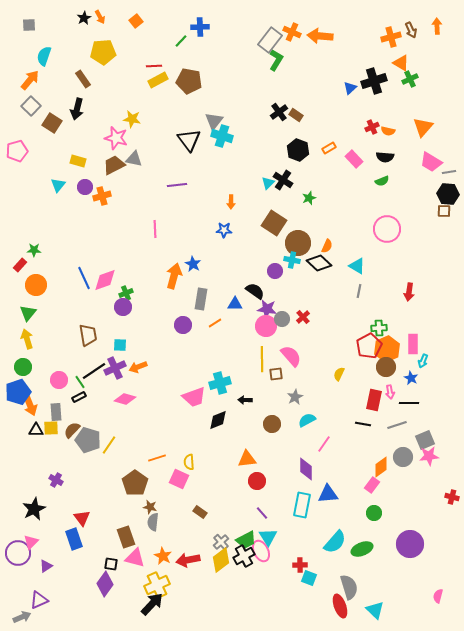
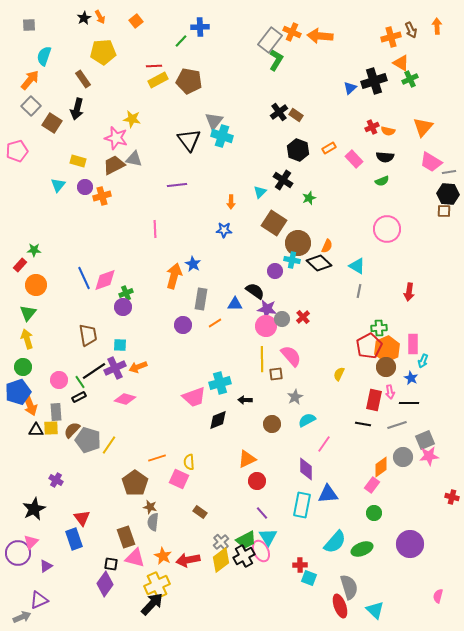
cyan triangle at (268, 183): moved 8 px left, 9 px down
orange triangle at (247, 459): rotated 18 degrees counterclockwise
